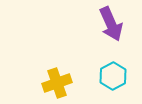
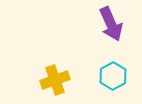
yellow cross: moved 2 px left, 3 px up
